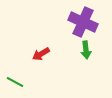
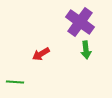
purple cross: moved 3 px left; rotated 12 degrees clockwise
green line: rotated 24 degrees counterclockwise
